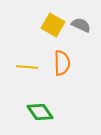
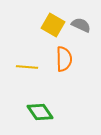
orange semicircle: moved 2 px right, 4 px up
